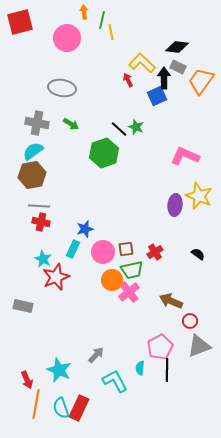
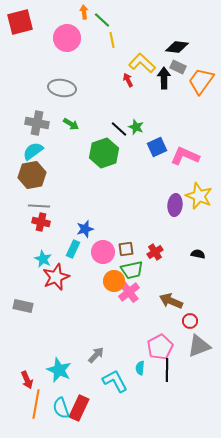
green line at (102, 20): rotated 60 degrees counterclockwise
yellow line at (111, 32): moved 1 px right, 8 px down
blue square at (157, 96): moved 51 px down
black semicircle at (198, 254): rotated 24 degrees counterclockwise
orange circle at (112, 280): moved 2 px right, 1 px down
